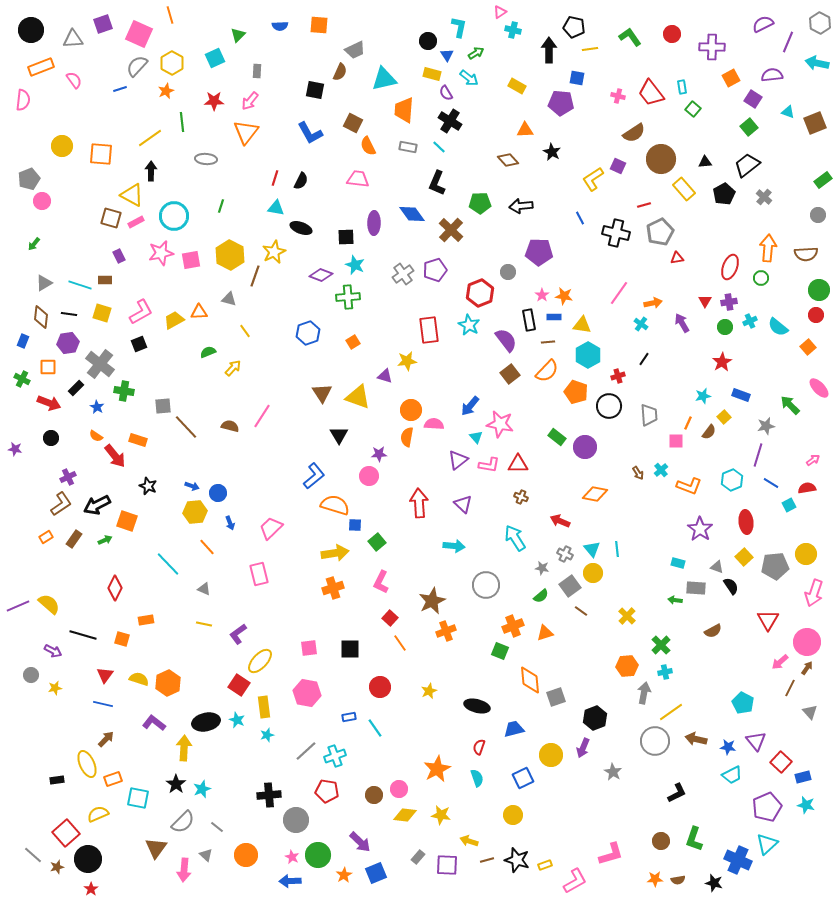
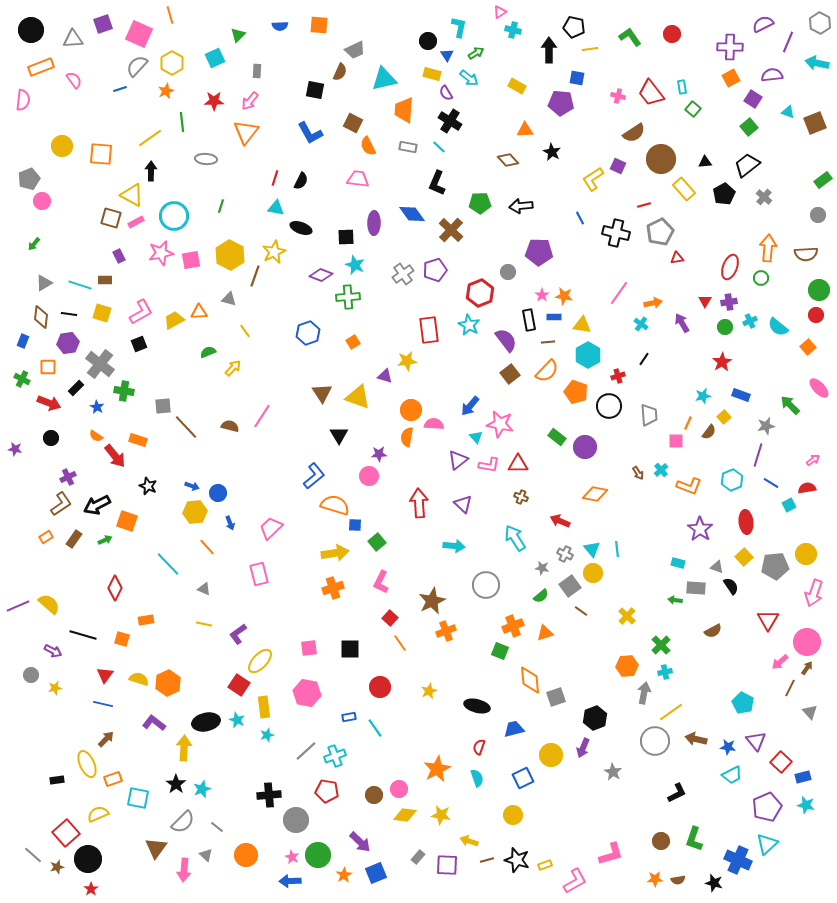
purple cross at (712, 47): moved 18 px right
